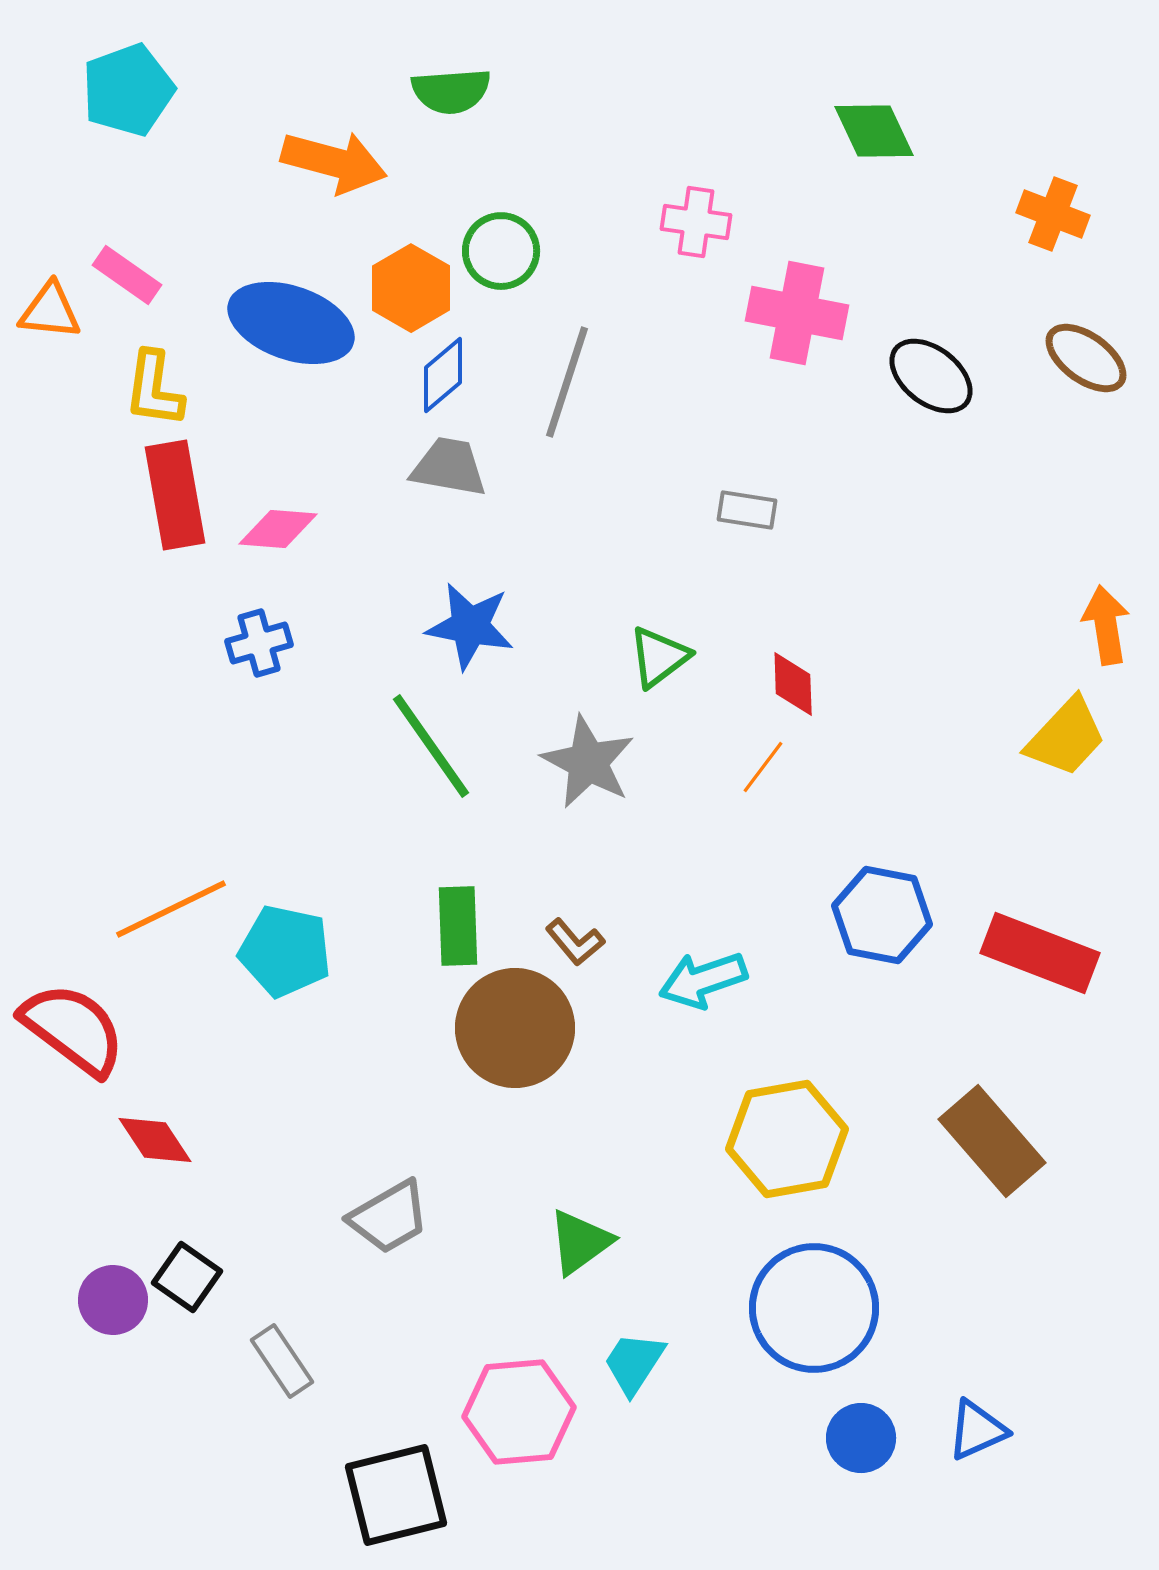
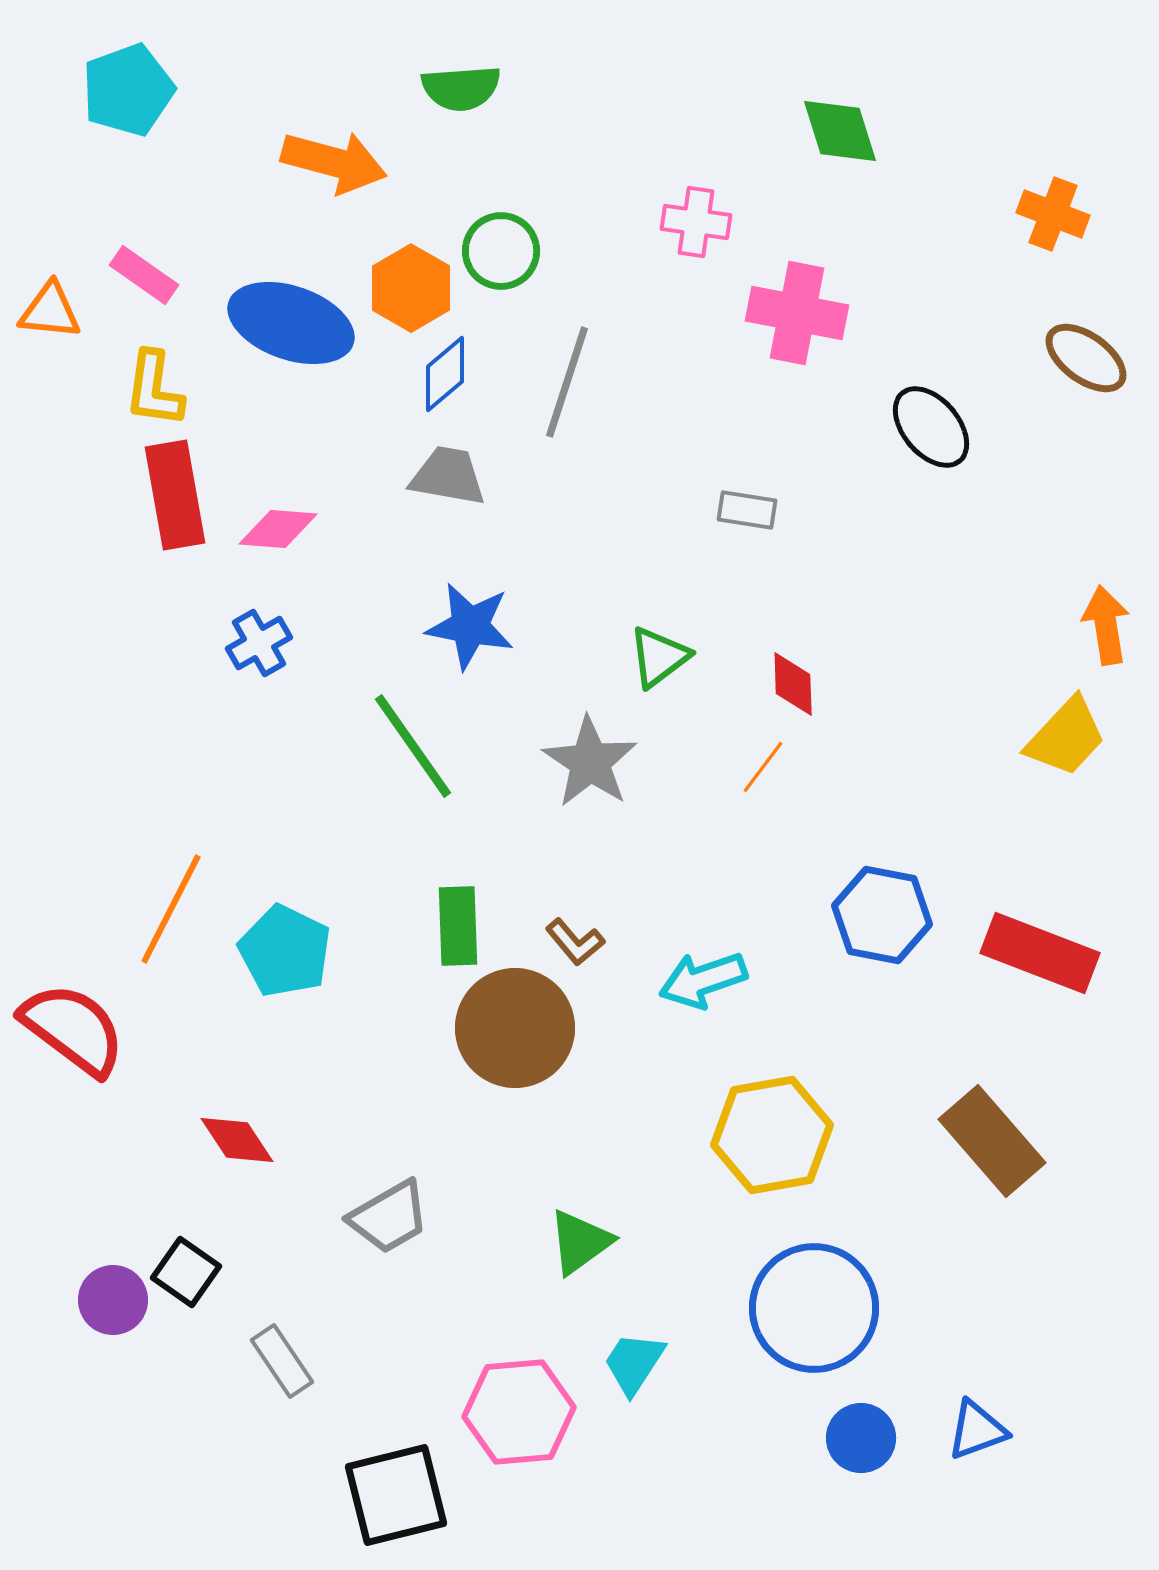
green semicircle at (451, 91): moved 10 px right, 3 px up
green diamond at (874, 131): moved 34 px left; rotated 8 degrees clockwise
pink rectangle at (127, 275): moved 17 px right
blue diamond at (443, 375): moved 2 px right, 1 px up
black ellipse at (931, 376): moved 51 px down; rotated 12 degrees clockwise
gray trapezoid at (449, 467): moved 1 px left, 9 px down
blue cross at (259, 643): rotated 14 degrees counterclockwise
green line at (431, 746): moved 18 px left
gray star at (588, 762): moved 2 px right; rotated 6 degrees clockwise
orange line at (171, 909): rotated 37 degrees counterclockwise
cyan pentagon at (285, 951): rotated 14 degrees clockwise
yellow hexagon at (787, 1139): moved 15 px left, 4 px up
red diamond at (155, 1140): moved 82 px right
black square at (187, 1277): moved 1 px left, 5 px up
blue triangle at (977, 1430): rotated 4 degrees clockwise
